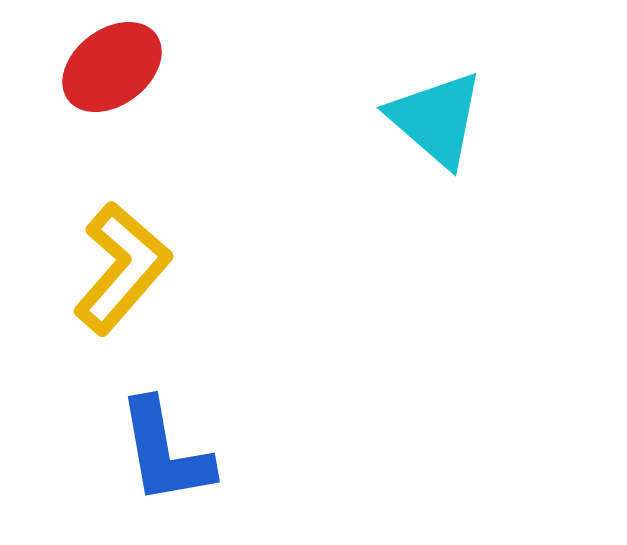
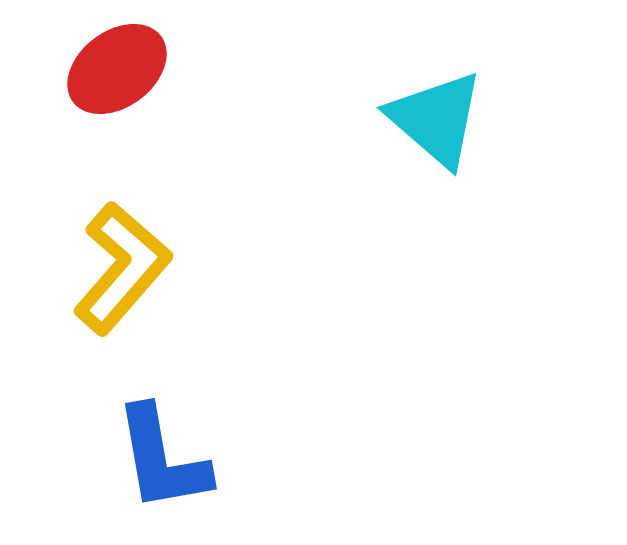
red ellipse: moved 5 px right, 2 px down
blue L-shape: moved 3 px left, 7 px down
